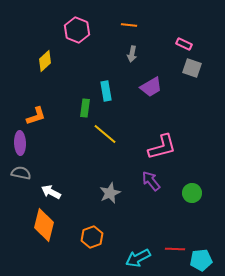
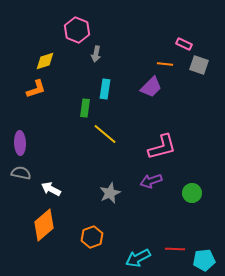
orange line: moved 36 px right, 39 px down
gray arrow: moved 36 px left
yellow diamond: rotated 25 degrees clockwise
gray square: moved 7 px right, 3 px up
purple trapezoid: rotated 15 degrees counterclockwise
cyan rectangle: moved 1 px left, 2 px up; rotated 18 degrees clockwise
orange L-shape: moved 27 px up
purple arrow: rotated 70 degrees counterclockwise
white arrow: moved 3 px up
orange diamond: rotated 36 degrees clockwise
cyan pentagon: moved 3 px right
